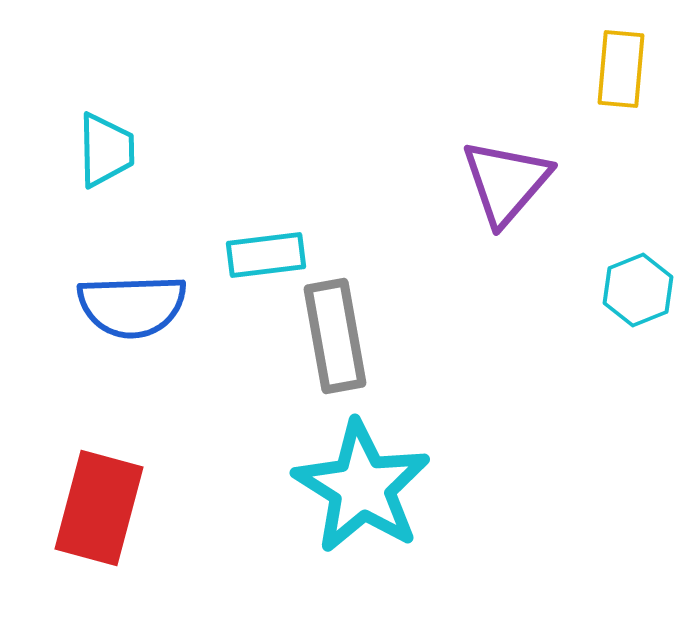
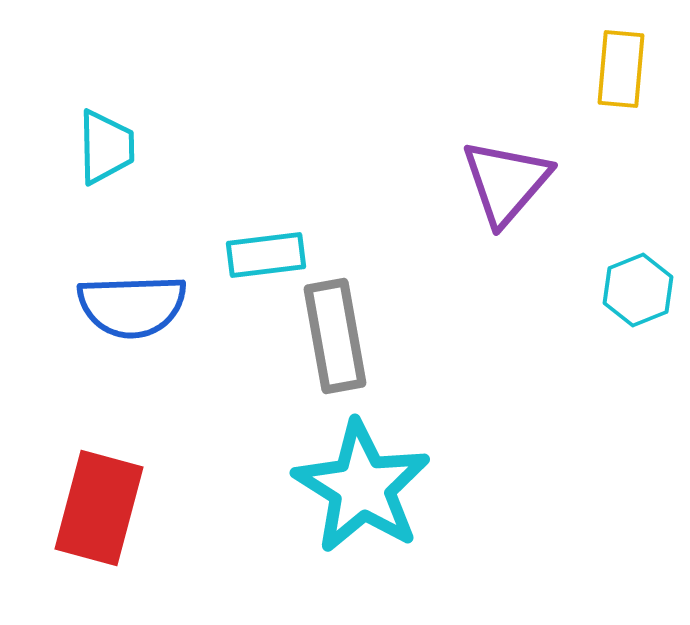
cyan trapezoid: moved 3 px up
